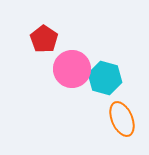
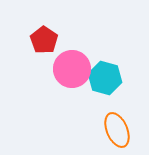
red pentagon: moved 1 px down
orange ellipse: moved 5 px left, 11 px down
